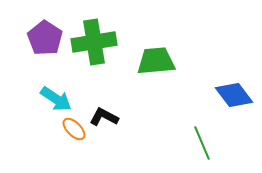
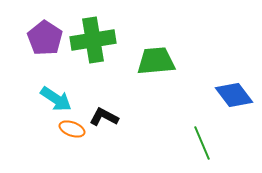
green cross: moved 1 px left, 2 px up
orange ellipse: moved 2 px left; rotated 25 degrees counterclockwise
